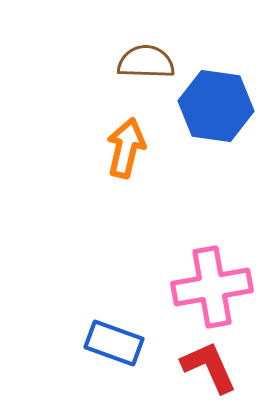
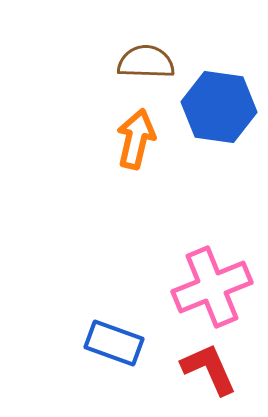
blue hexagon: moved 3 px right, 1 px down
orange arrow: moved 10 px right, 9 px up
pink cross: rotated 12 degrees counterclockwise
red L-shape: moved 2 px down
